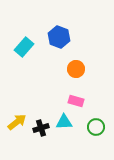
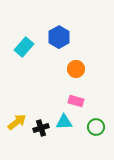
blue hexagon: rotated 10 degrees clockwise
